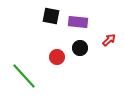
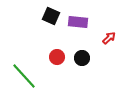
black square: rotated 12 degrees clockwise
red arrow: moved 2 px up
black circle: moved 2 px right, 10 px down
